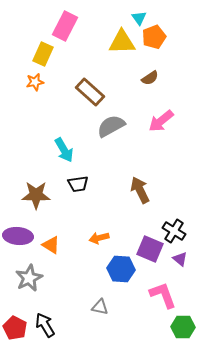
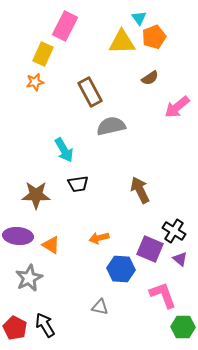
brown rectangle: rotated 20 degrees clockwise
pink arrow: moved 16 px right, 14 px up
gray semicircle: rotated 16 degrees clockwise
